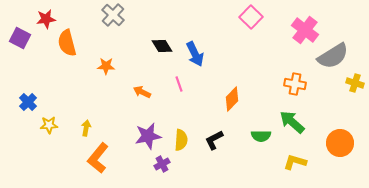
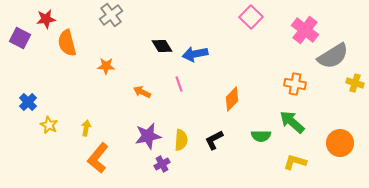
gray cross: moved 2 px left; rotated 10 degrees clockwise
blue arrow: rotated 105 degrees clockwise
yellow star: rotated 30 degrees clockwise
